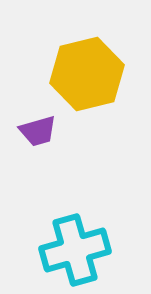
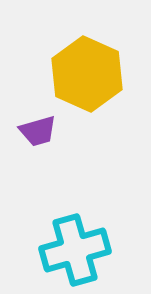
yellow hexagon: rotated 22 degrees counterclockwise
